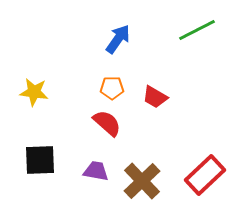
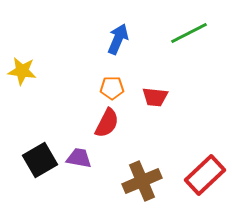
green line: moved 8 px left, 3 px down
blue arrow: rotated 12 degrees counterclockwise
yellow star: moved 12 px left, 21 px up
red trapezoid: rotated 24 degrees counterclockwise
red semicircle: rotated 76 degrees clockwise
black square: rotated 28 degrees counterclockwise
purple trapezoid: moved 17 px left, 13 px up
brown cross: rotated 21 degrees clockwise
